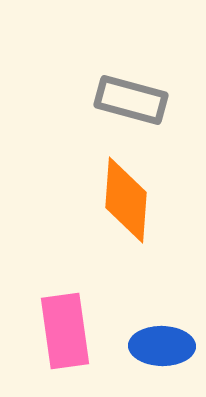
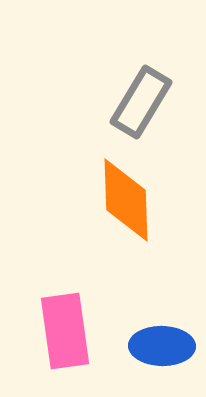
gray rectangle: moved 10 px right, 2 px down; rotated 74 degrees counterclockwise
orange diamond: rotated 6 degrees counterclockwise
